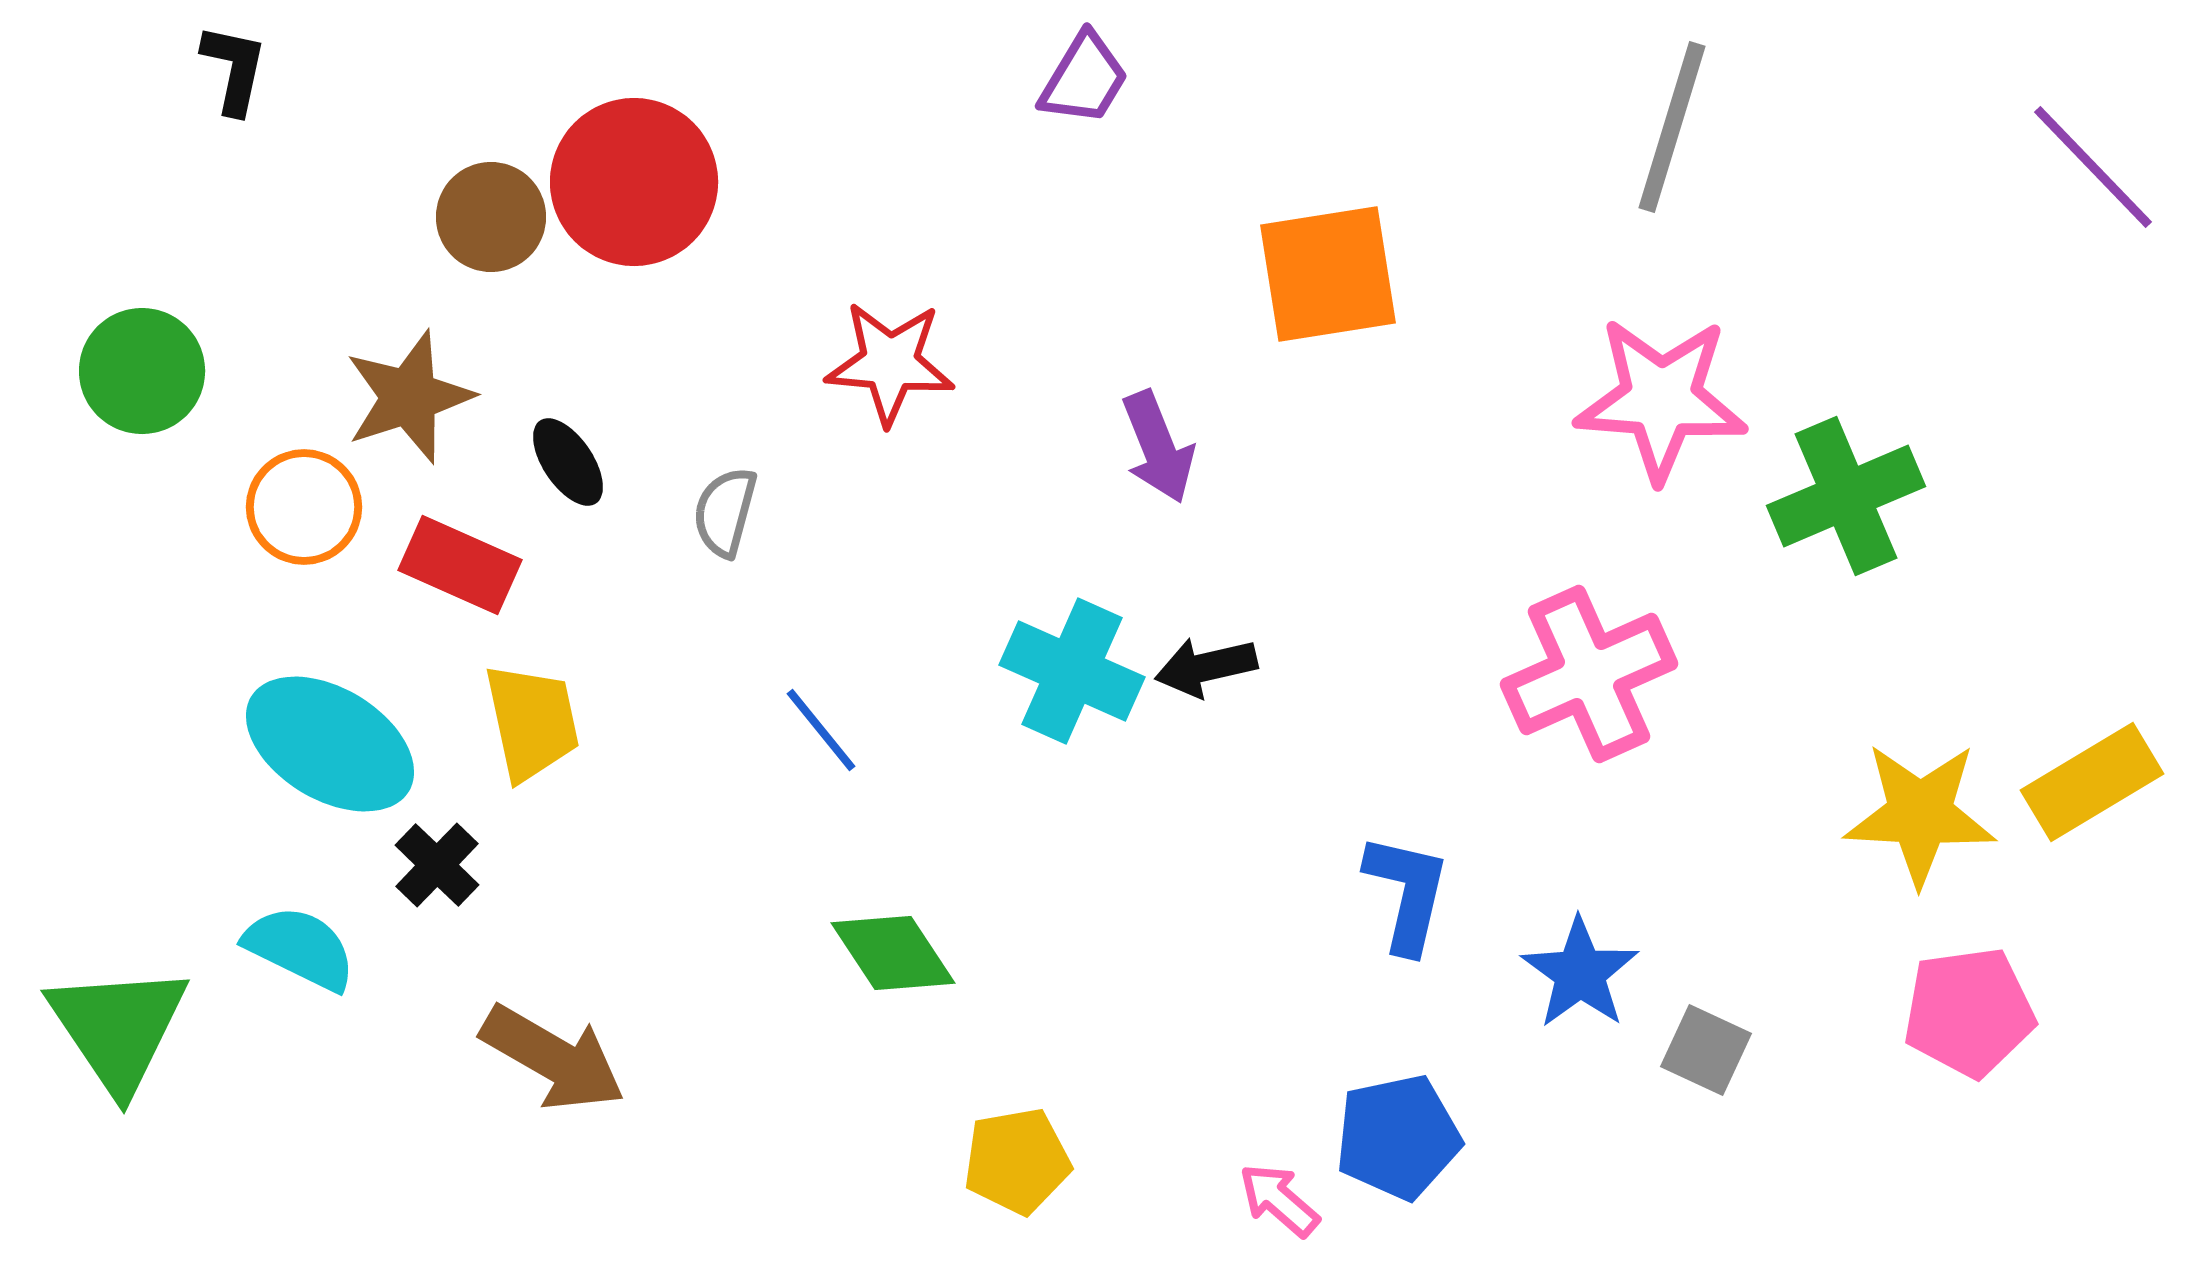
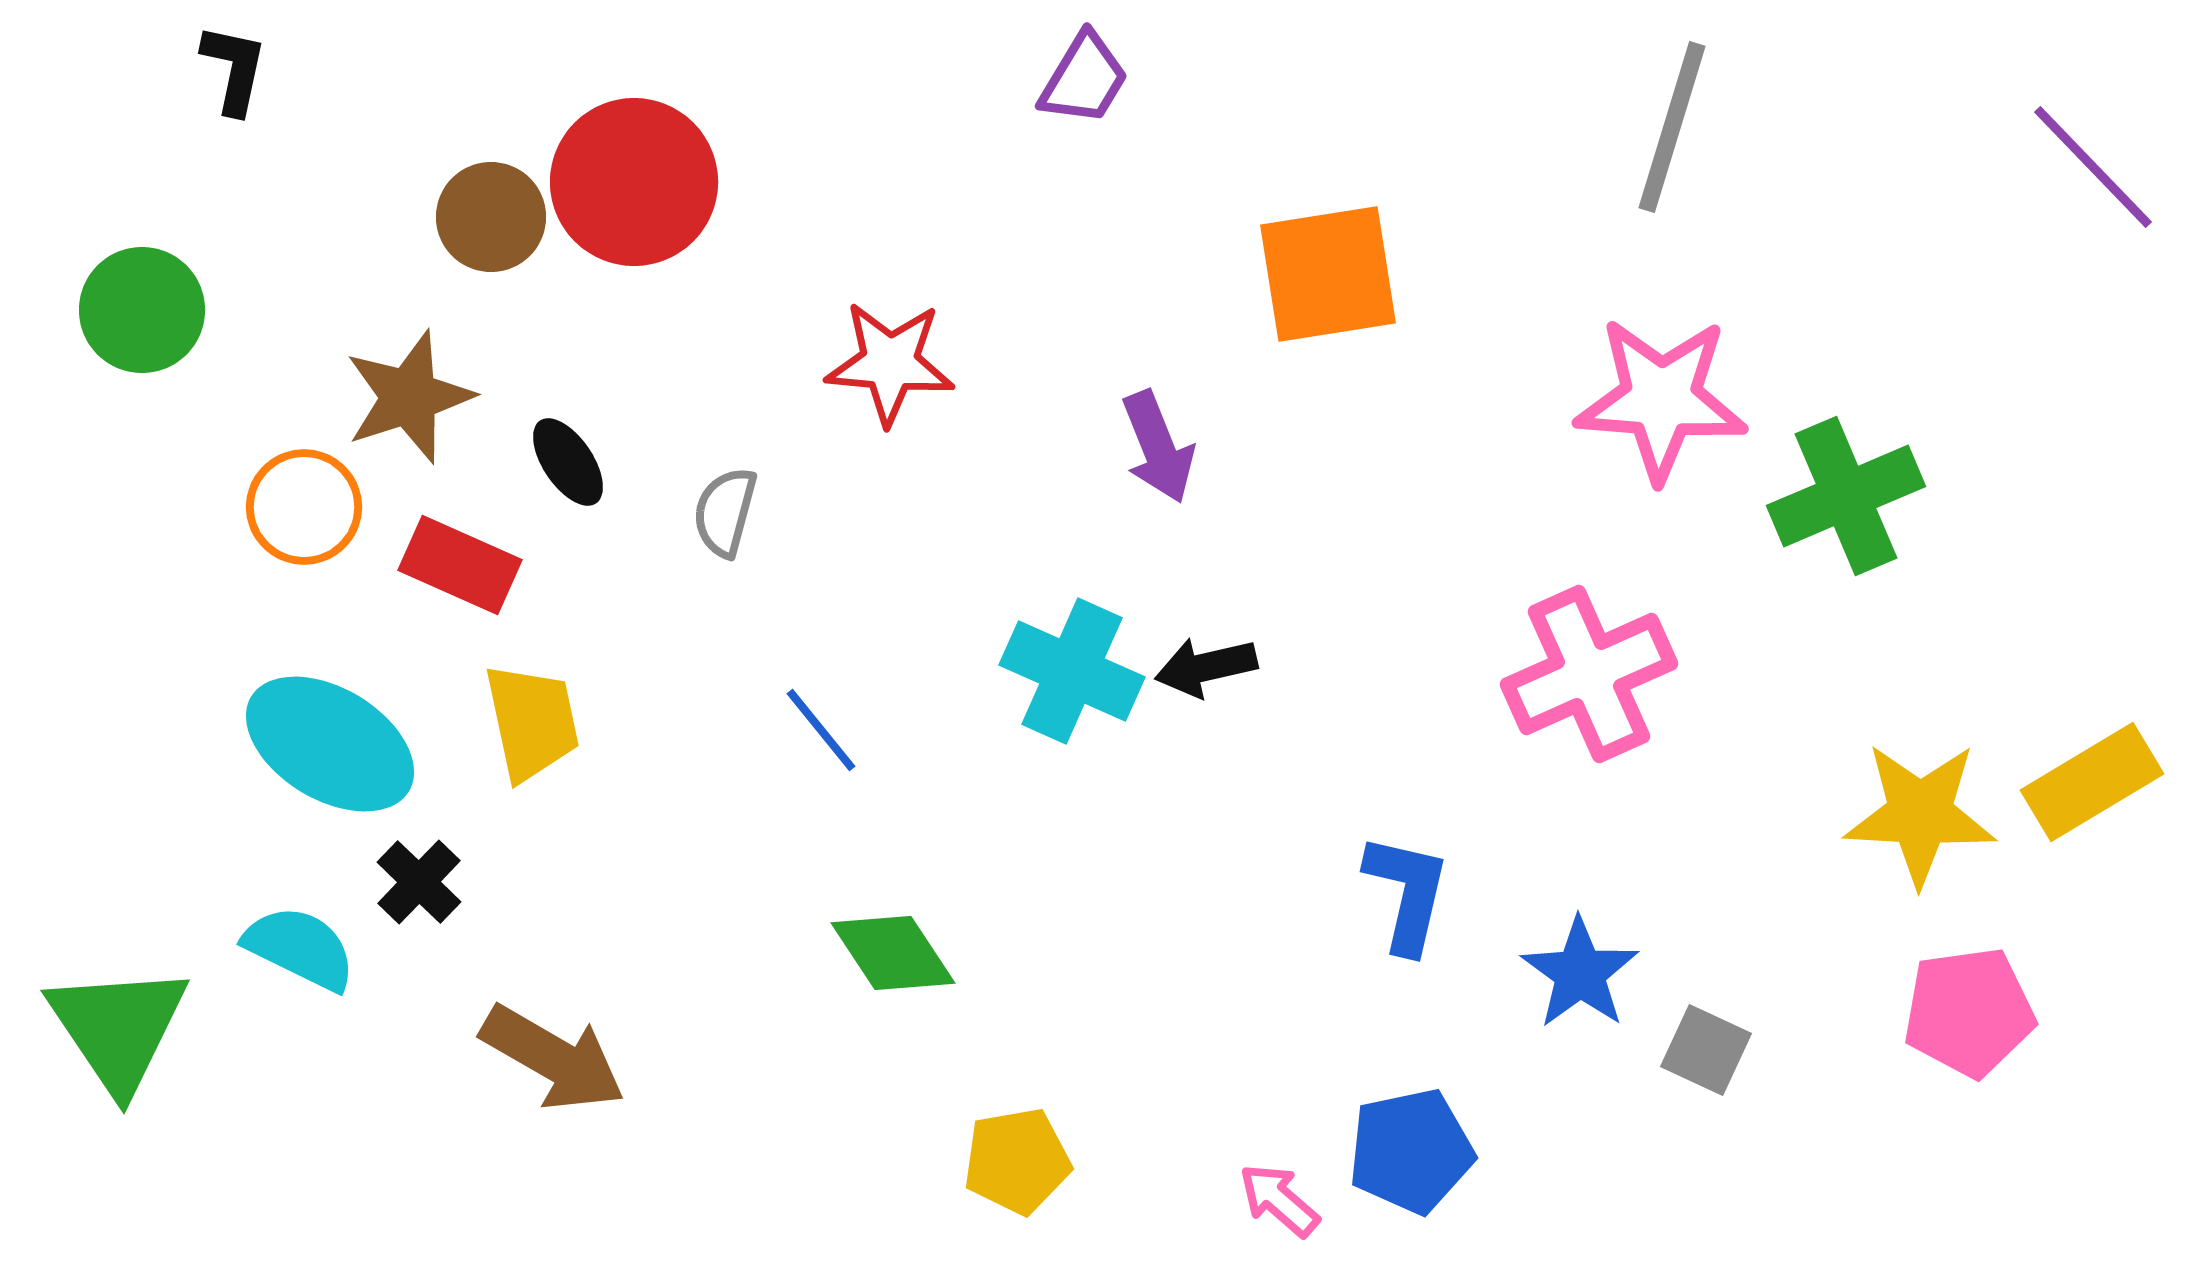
green circle: moved 61 px up
black cross: moved 18 px left, 17 px down
blue pentagon: moved 13 px right, 14 px down
